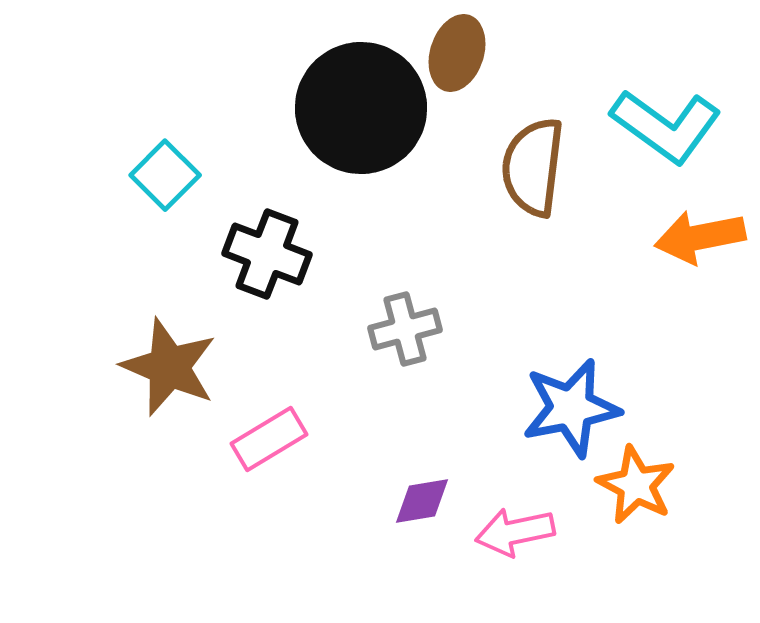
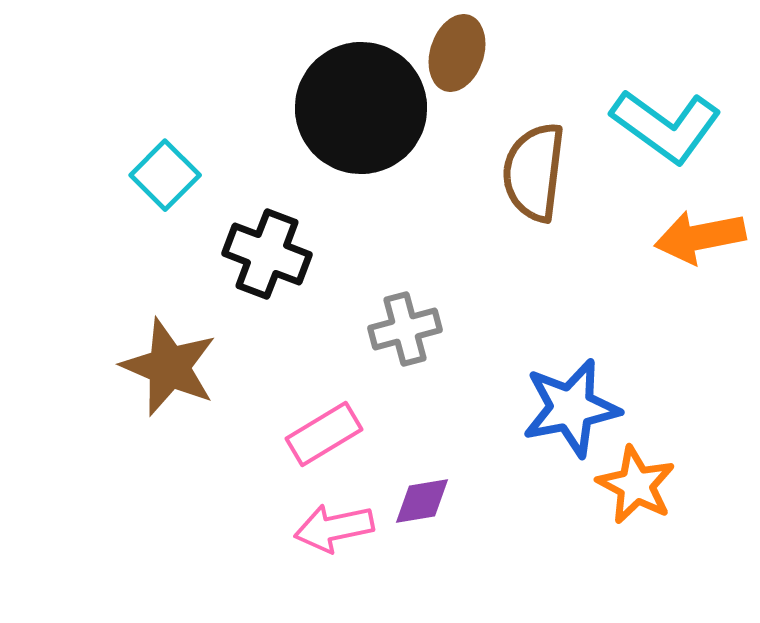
brown semicircle: moved 1 px right, 5 px down
pink rectangle: moved 55 px right, 5 px up
pink arrow: moved 181 px left, 4 px up
